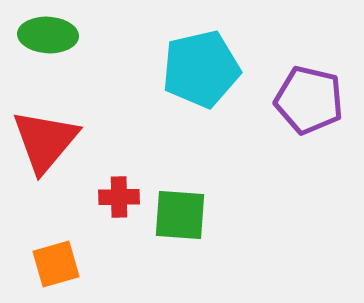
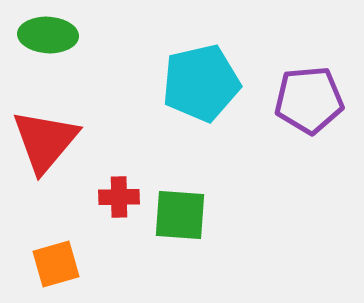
cyan pentagon: moved 14 px down
purple pentagon: rotated 18 degrees counterclockwise
